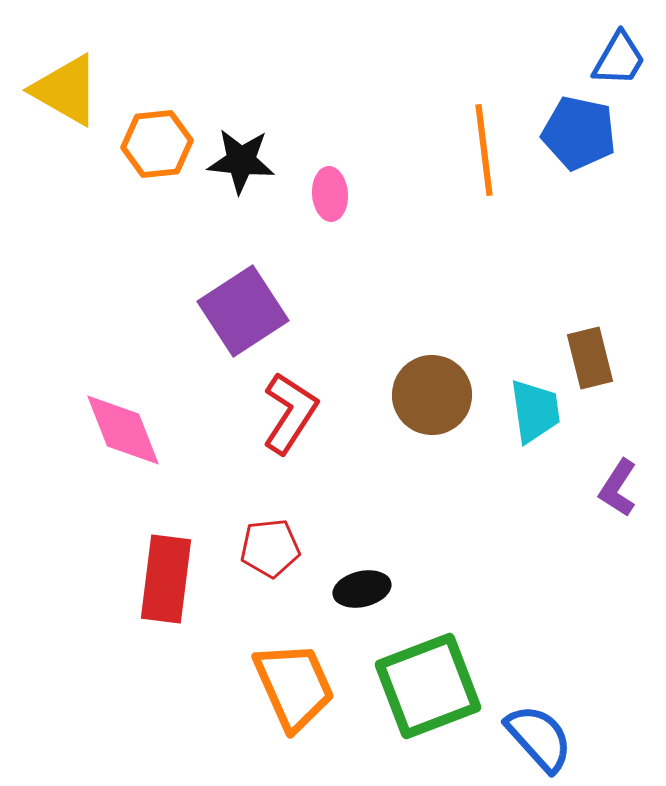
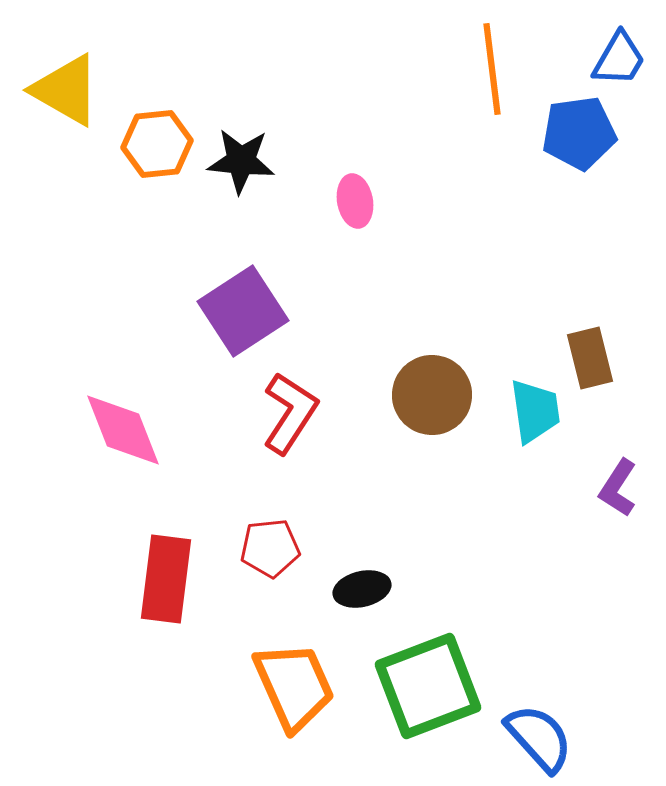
blue pentagon: rotated 20 degrees counterclockwise
orange line: moved 8 px right, 81 px up
pink ellipse: moved 25 px right, 7 px down; rotated 6 degrees counterclockwise
